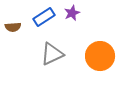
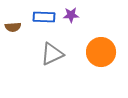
purple star: moved 1 px left, 2 px down; rotated 21 degrees clockwise
blue rectangle: rotated 35 degrees clockwise
orange circle: moved 1 px right, 4 px up
